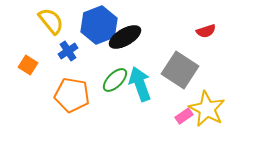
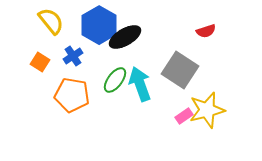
blue hexagon: rotated 9 degrees counterclockwise
blue cross: moved 5 px right, 5 px down
orange square: moved 12 px right, 3 px up
green ellipse: rotated 8 degrees counterclockwise
yellow star: moved 1 px down; rotated 30 degrees clockwise
